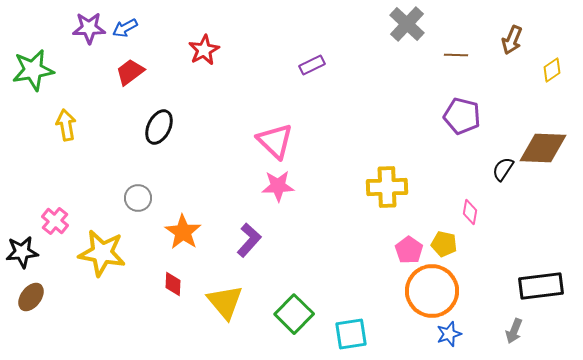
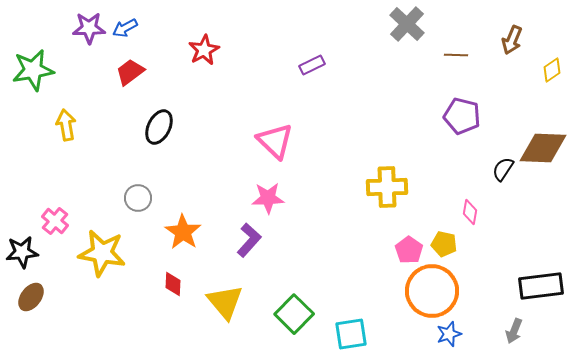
pink star: moved 10 px left, 12 px down
